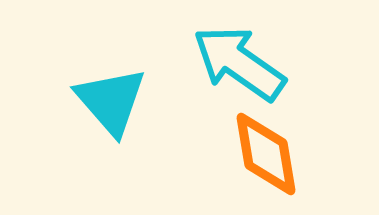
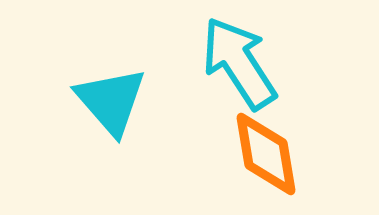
cyan arrow: rotated 22 degrees clockwise
